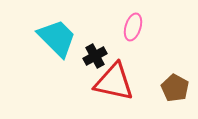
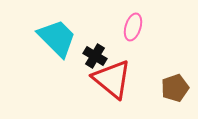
black cross: rotated 30 degrees counterclockwise
red triangle: moved 2 px left, 3 px up; rotated 27 degrees clockwise
brown pentagon: rotated 24 degrees clockwise
